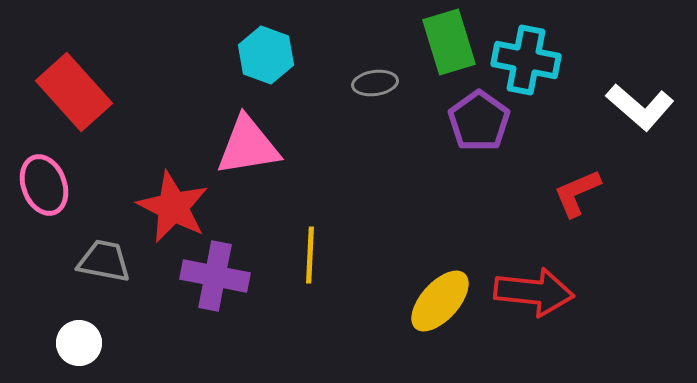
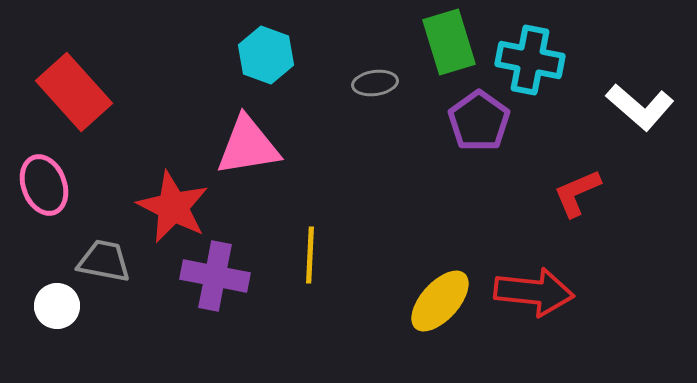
cyan cross: moved 4 px right
white circle: moved 22 px left, 37 px up
